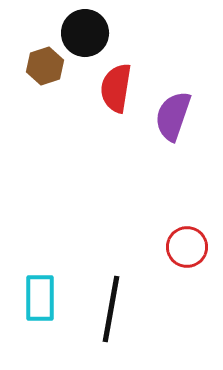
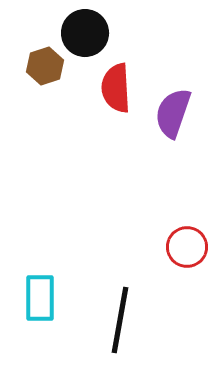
red semicircle: rotated 12 degrees counterclockwise
purple semicircle: moved 3 px up
black line: moved 9 px right, 11 px down
